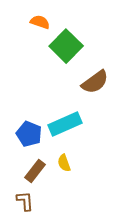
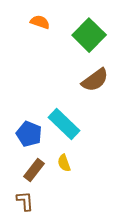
green square: moved 23 px right, 11 px up
brown semicircle: moved 2 px up
cyan rectangle: moved 1 px left; rotated 68 degrees clockwise
brown rectangle: moved 1 px left, 1 px up
